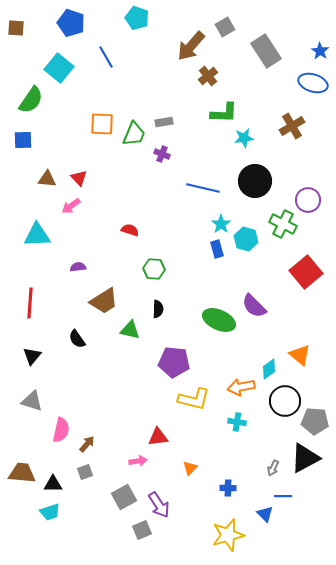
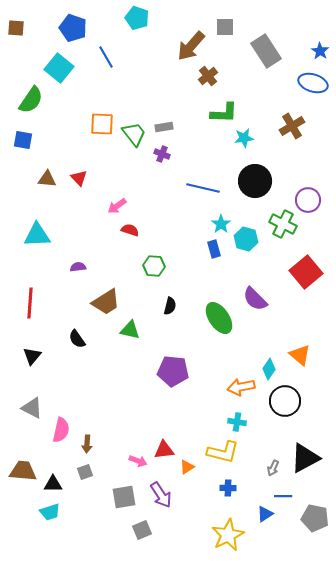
blue pentagon at (71, 23): moved 2 px right, 5 px down
gray square at (225, 27): rotated 30 degrees clockwise
gray rectangle at (164, 122): moved 5 px down
green trapezoid at (134, 134): rotated 60 degrees counterclockwise
blue square at (23, 140): rotated 12 degrees clockwise
pink arrow at (71, 206): moved 46 px right
blue rectangle at (217, 249): moved 3 px left
green hexagon at (154, 269): moved 3 px up
brown trapezoid at (104, 301): moved 2 px right, 1 px down
purple semicircle at (254, 306): moved 1 px right, 7 px up
black semicircle at (158, 309): moved 12 px right, 3 px up; rotated 12 degrees clockwise
green ellipse at (219, 320): moved 2 px up; rotated 32 degrees clockwise
purple pentagon at (174, 362): moved 1 px left, 9 px down
cyan diamond at (269, 369): rotated 20 degrees counterclockwise
yellow L-shape at (194, 399): moved 29 px right, 53 px down
gray triangle at (32, 401): moved 7 px down; rotated 10 degrees clockwise
gray pentagon at (315, 421): moved 97 px down; rotated 8 degrees clockwise
red triangle at (158, 437): moved 6 px right, 13 px down
brown arrow at (87, 444): rotated 144 degrees clockwise
pink arrow at (138, 461): rotated 30 degrees clockwise
orange triangle at (190, 468): moved 3 px left, 1 px up; rotated 14 degrees clockwise
brown trapezoid at (22, 473): moved 1 px right, 2 px up
gray square at (124, 497): rotated 20 degrees clockwise
purple arrow at (159, 505): moved 2 px right, 10 px up
blue triangle at (265, 514): rotated 42 degrees clockwise
yellow star at (228, 535): rotated 12 degrees counterclockwise
